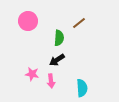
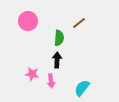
black arrow: rotated 126 degrees clockwise
cyan semicircle: rotated 138 degrees counterclockwise
